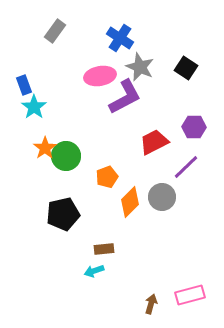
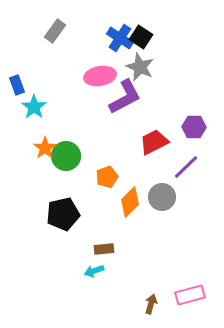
black square: moved 45 px left, 31 px up
blue rectangle: moved 7 px left
